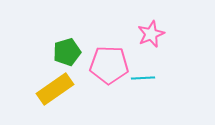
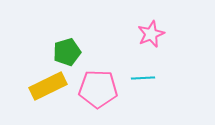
pink pentagon: moved 11 px left, 24 px down
yellow rectangle: moved 7 px left, 3 px up; rotated 9 degrees clockwise
